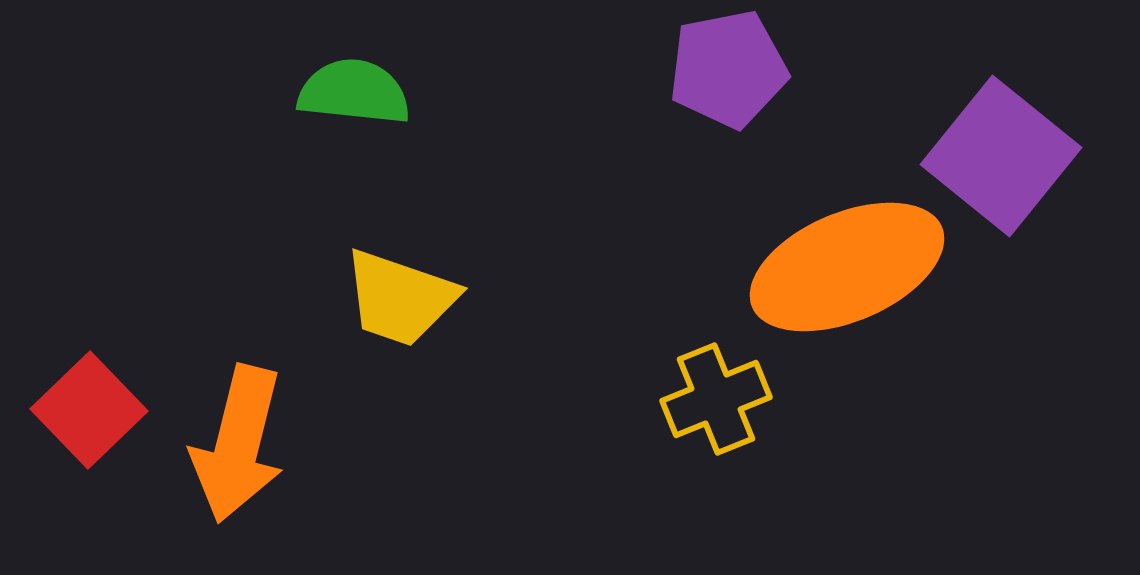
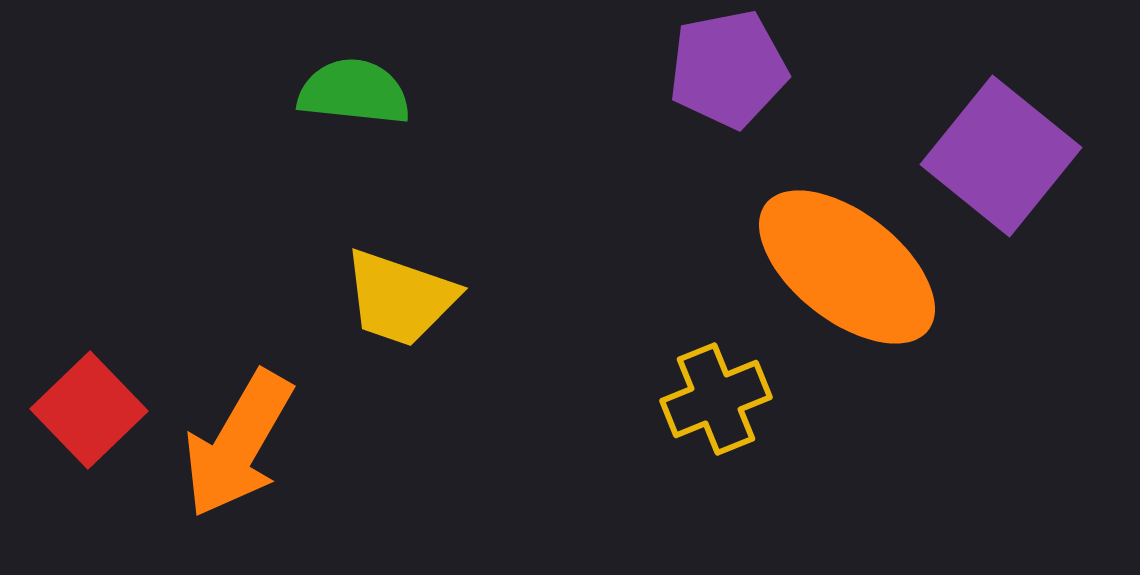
orange ellipse: rotated 61 degrees clockwise
orange arrow: rotated 16 degrees clockwise
